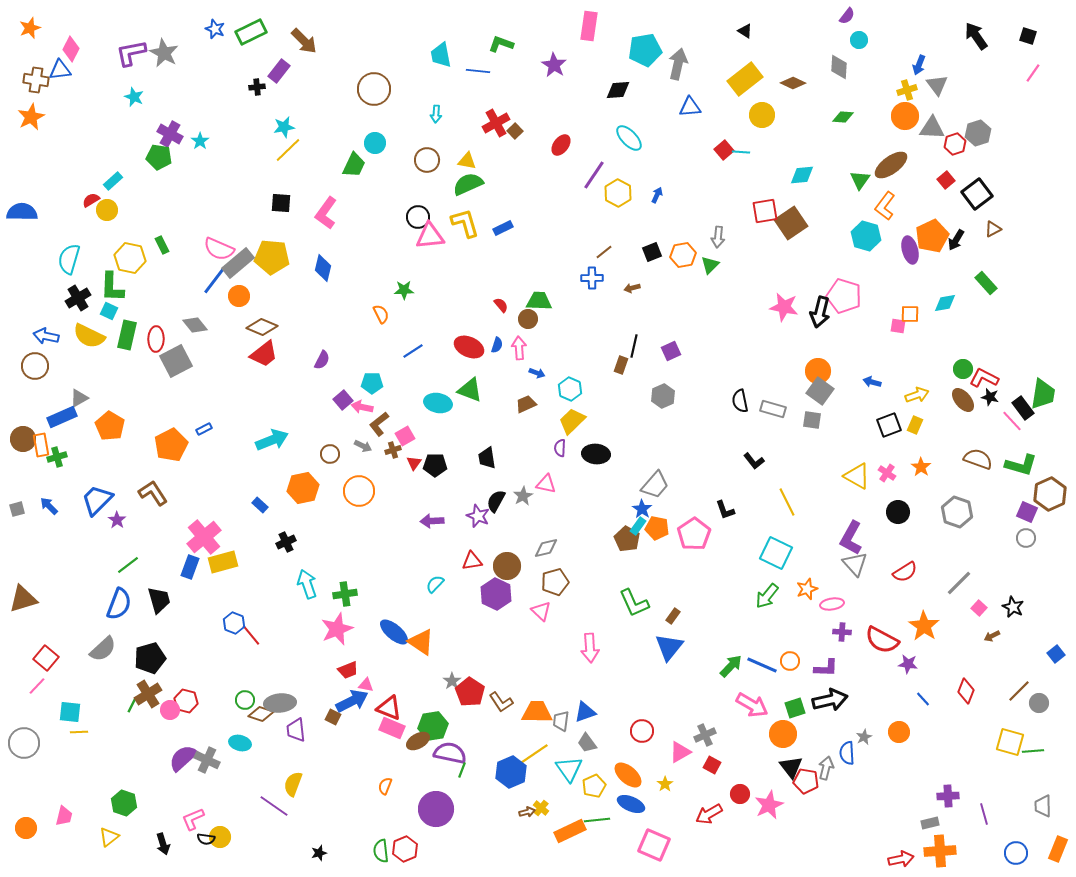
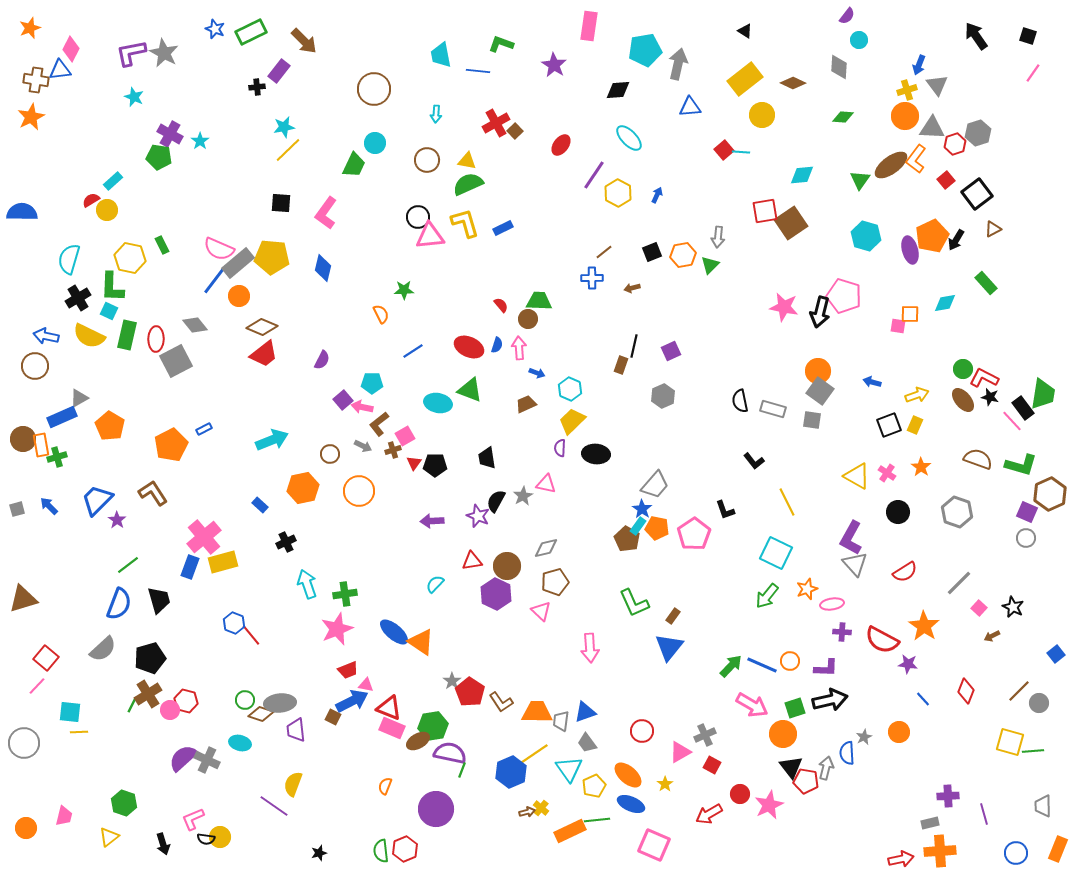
orange L-shape at (885, 206): moved 31 px right, 47 px up
